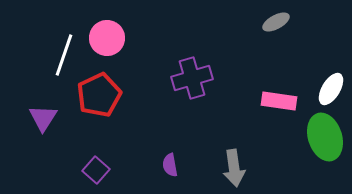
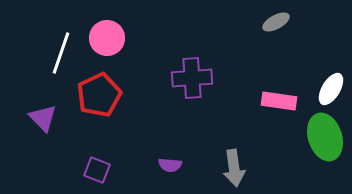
white line: moved 3 px left, 2 px up
purple cross: rotated 12 degrees clockwise
purple triangle: rotated 16 degrees counterclockwise
purple semicircle: rotated 75 degrees counterclockwise
purple square: moved 1 px right; rotated 20 degrees counterclockwise
